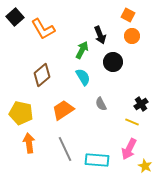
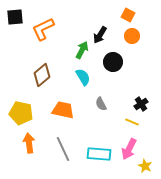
black square: rotated 36 degrees clockwise
orange L-shape: rotated 95 degrees clockwise
black arrow: rotated 54 degrees clockwise
orange trapezoid: rotated 45 degrees clockwise
gray line: moved 2 px left
cyan rectangle: moved 2 px right, 6 px up
